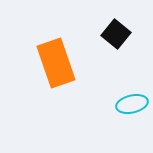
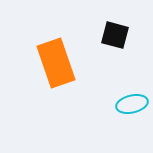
black square: moved 1 px left, 1 px down; rotated 24 degrees counterclockwise
